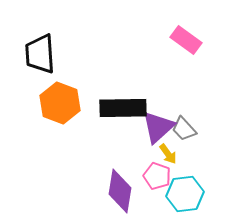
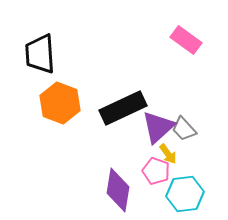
black rectangle: rotated 24 degrees counterclockwise
pink pentagon: moved 1 px left, 5 px up
purple diamond: moved 2 px left, 1 px up
